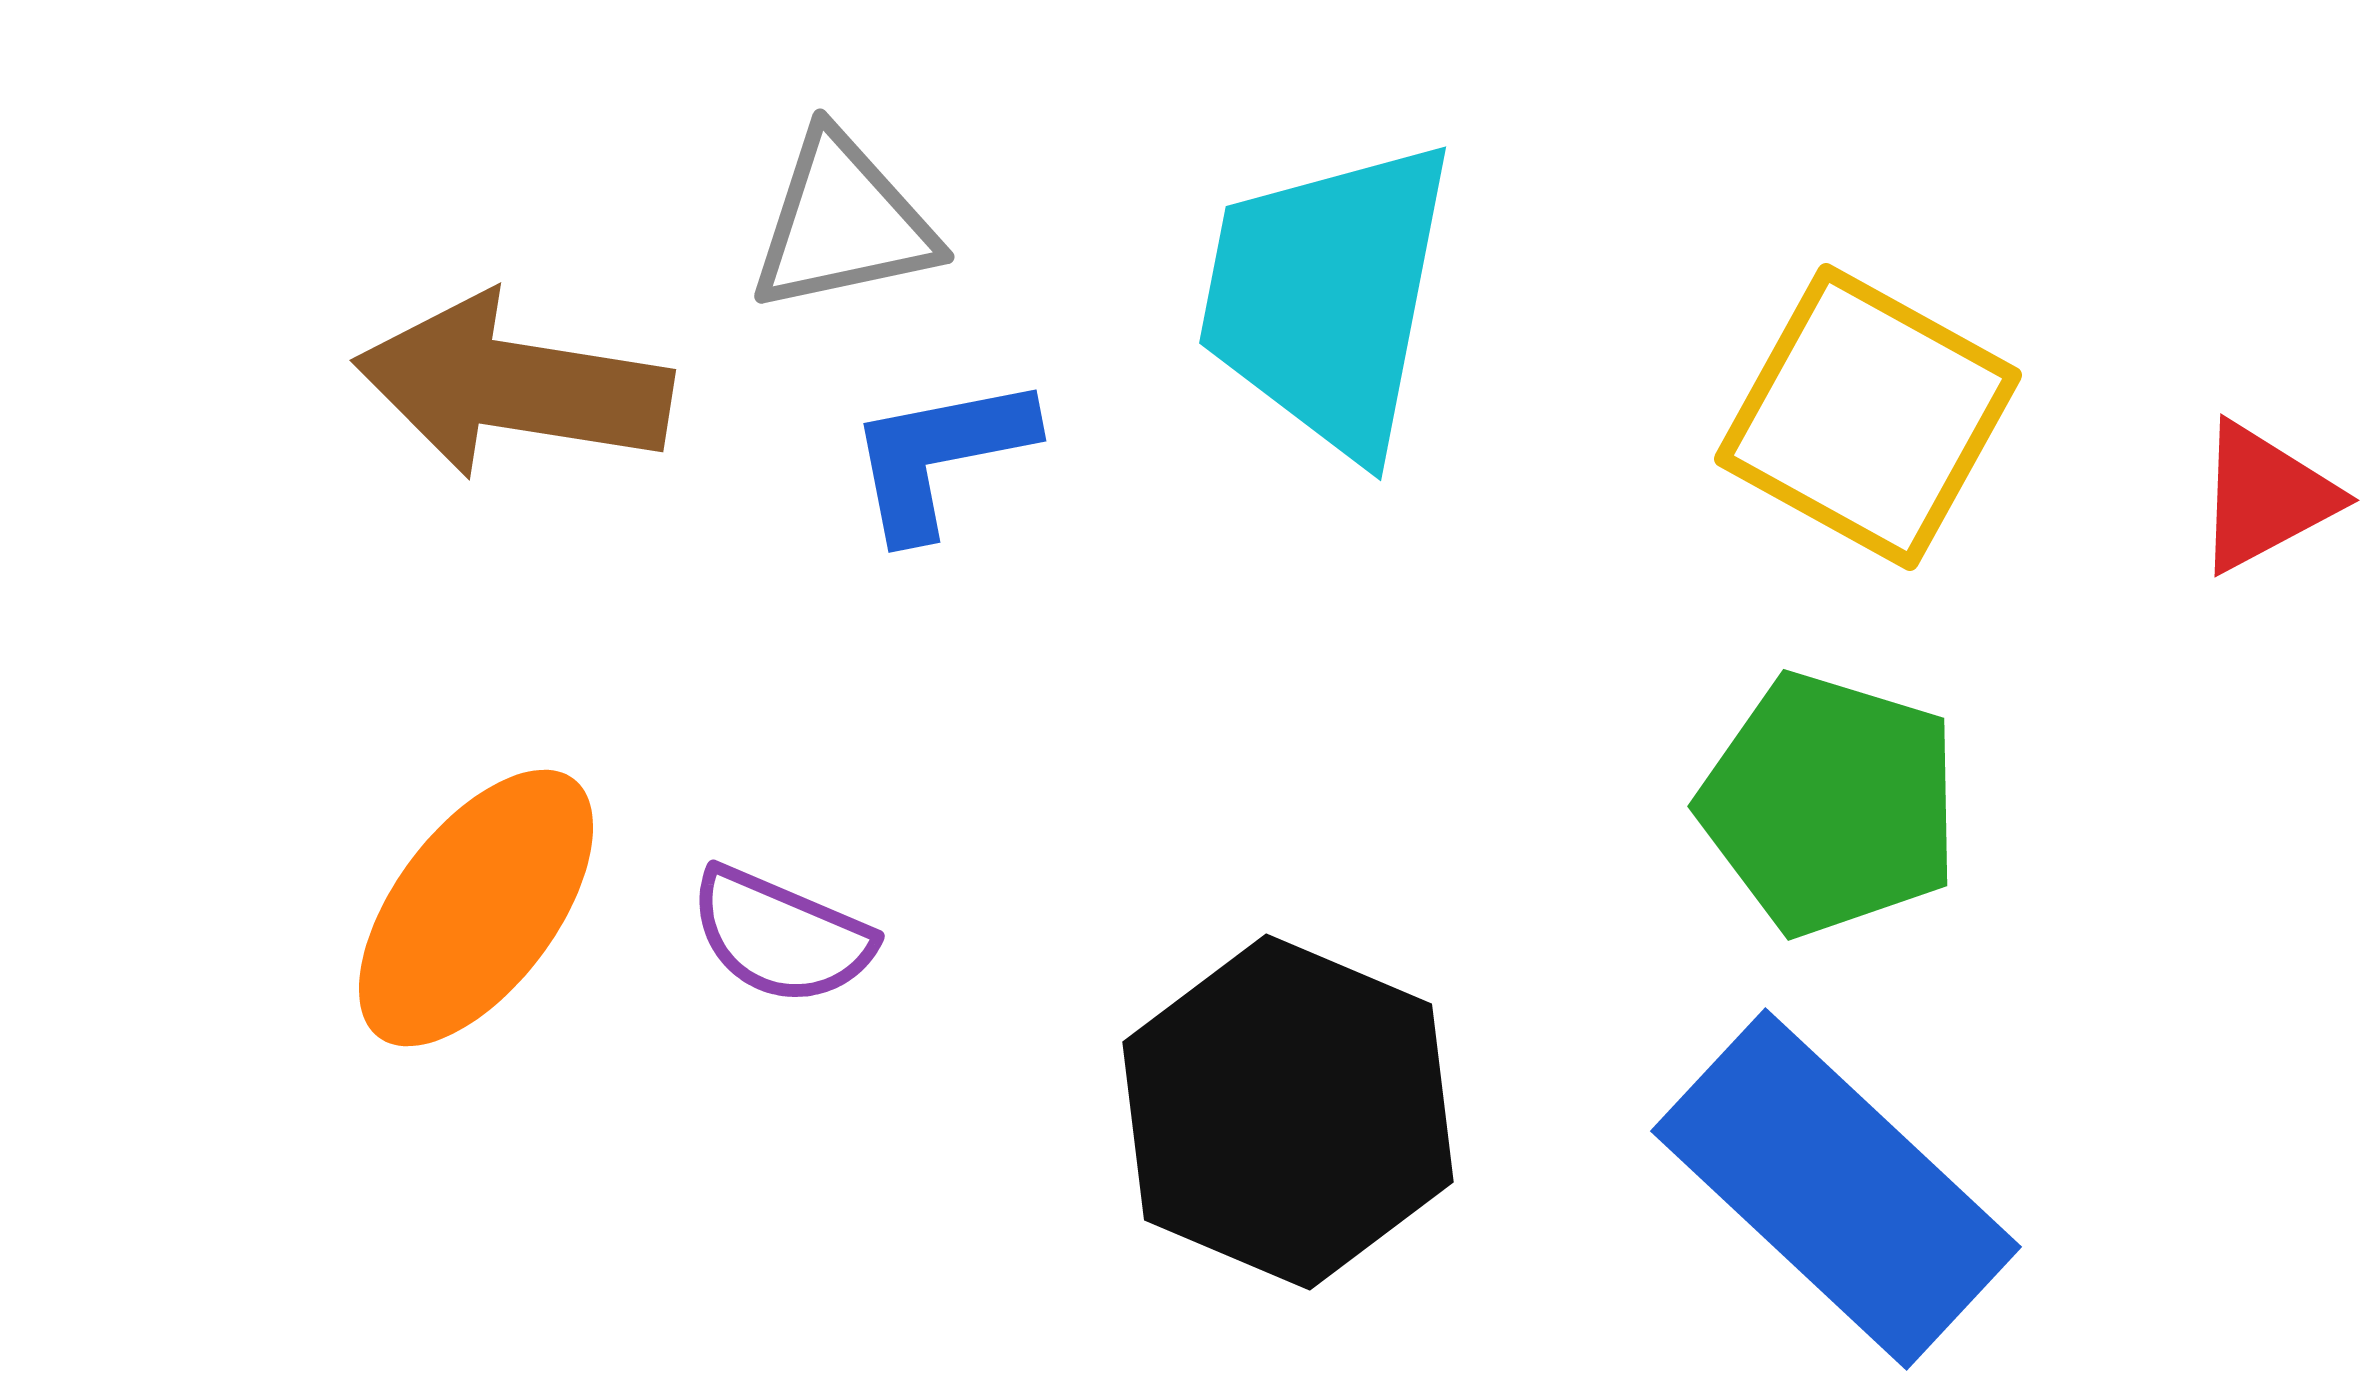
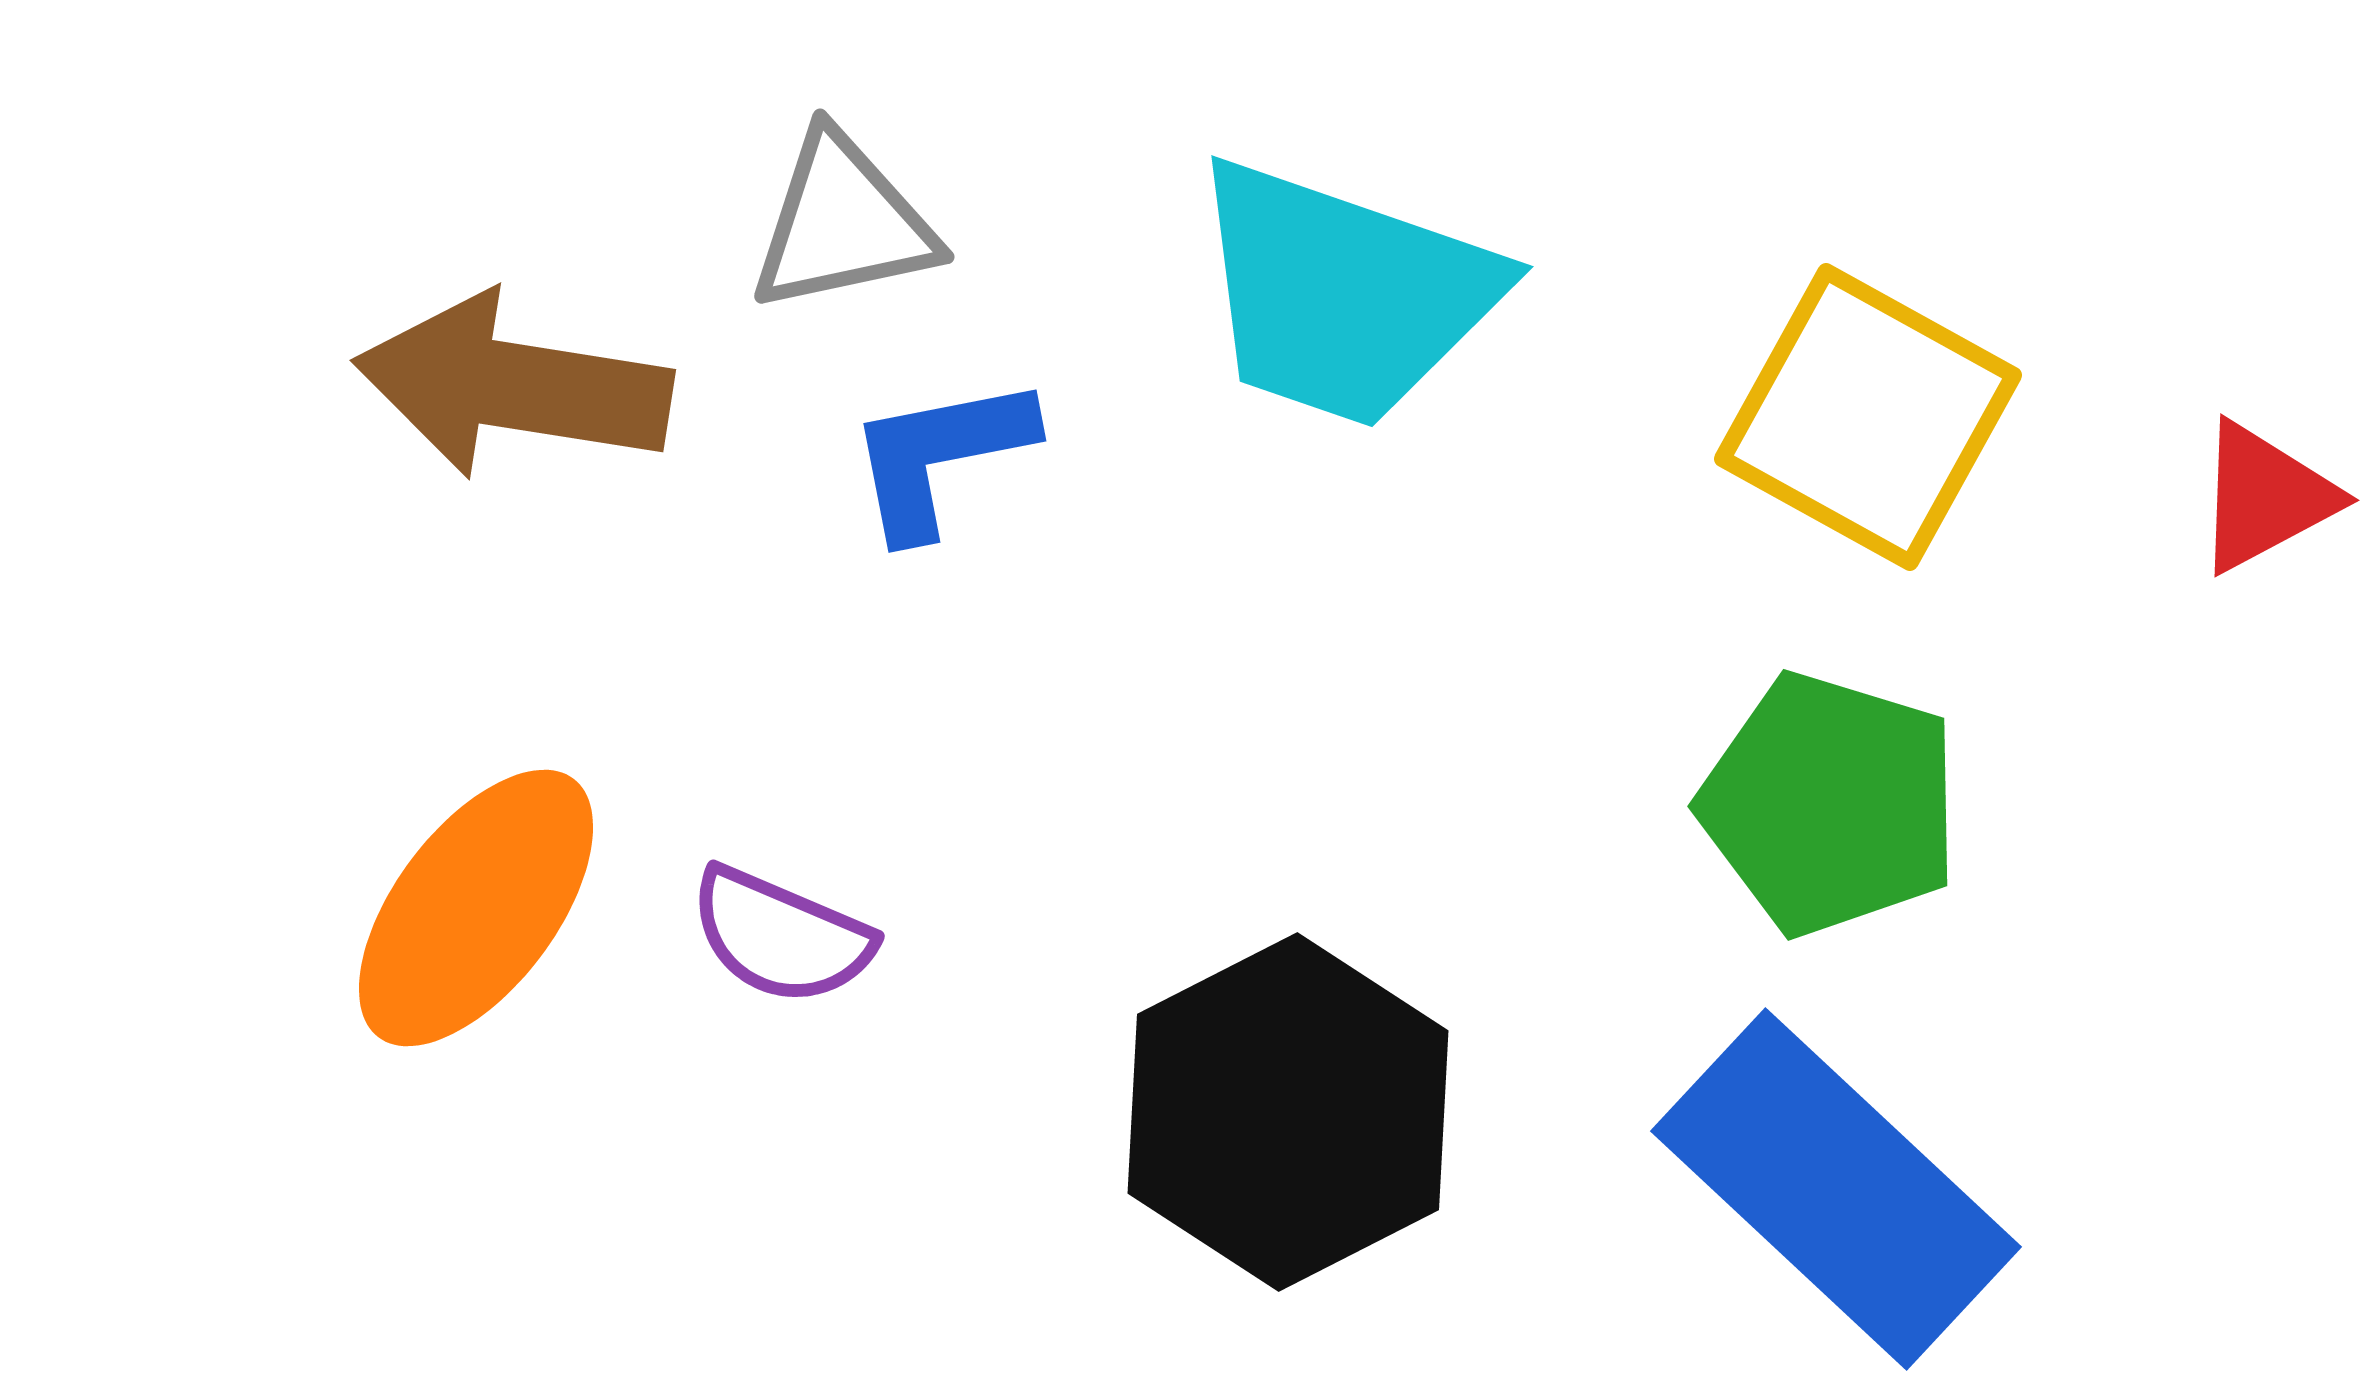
cyan trapezoid: moved 17 px right, 3 px up; rotated 82 degrees counterclockwise
black hexagon: rotated 10 degrees clockwise
